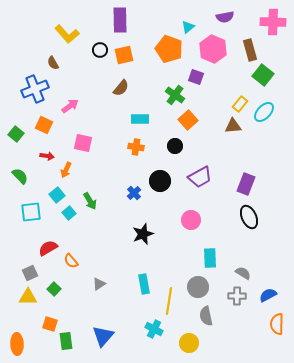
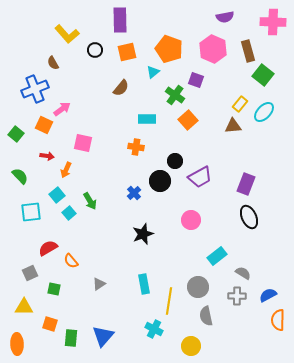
cyan triangle at (188, 27): moved 35 px left, 45 px down
black circle at (100, 50): moved 5 px left
brown rectangle at (250, 50): moved 2 px left, 1 px down
orange square at (124, 55): moved 3 px right, 3 px up
purple square at (196, 77): moved 3 px down
pink arrow at (70, 106): moved 8 px left, 3 px down
cyan rectangle at (140, 119): moved 7 px right
black circle at (175, 146): moved 15 px down
cyan rectangle at (210, 258): moved 7 px right, 2 px up; rotated 54 degrees clockwise
green square at (54, 289): rotated 32 degrees counterclockwise
yellow triangle at (28, 297): moved 4 px left, 10 px down
orange semicircle at (277, 324): moved 1 px right, 4 px up
green rectangle at (66, 341): moved 5 px right, 3 px up; rotated 12 degrees clockwise
yellow circle at (189, 343): moved 2 px right, 3 px down
